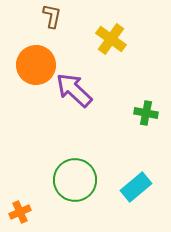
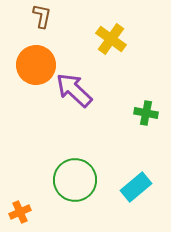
brown L-shape: moved 10 px left
